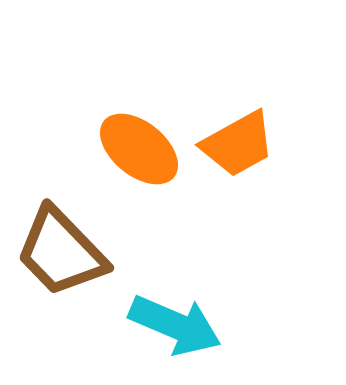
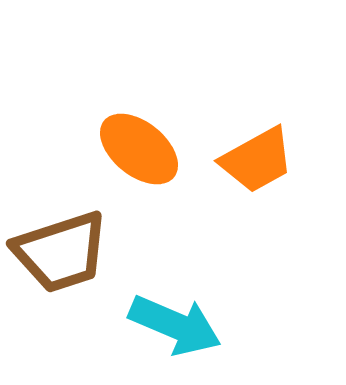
orange trapezoid: moved 19 px right, 16 px down
brown trapezoid: rotated 64 degrees counterclockwise
